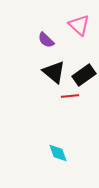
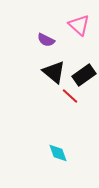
purple semicircle: rotated 18 degrees counterclockwise
red line: rotated 48 degrees clockwise
